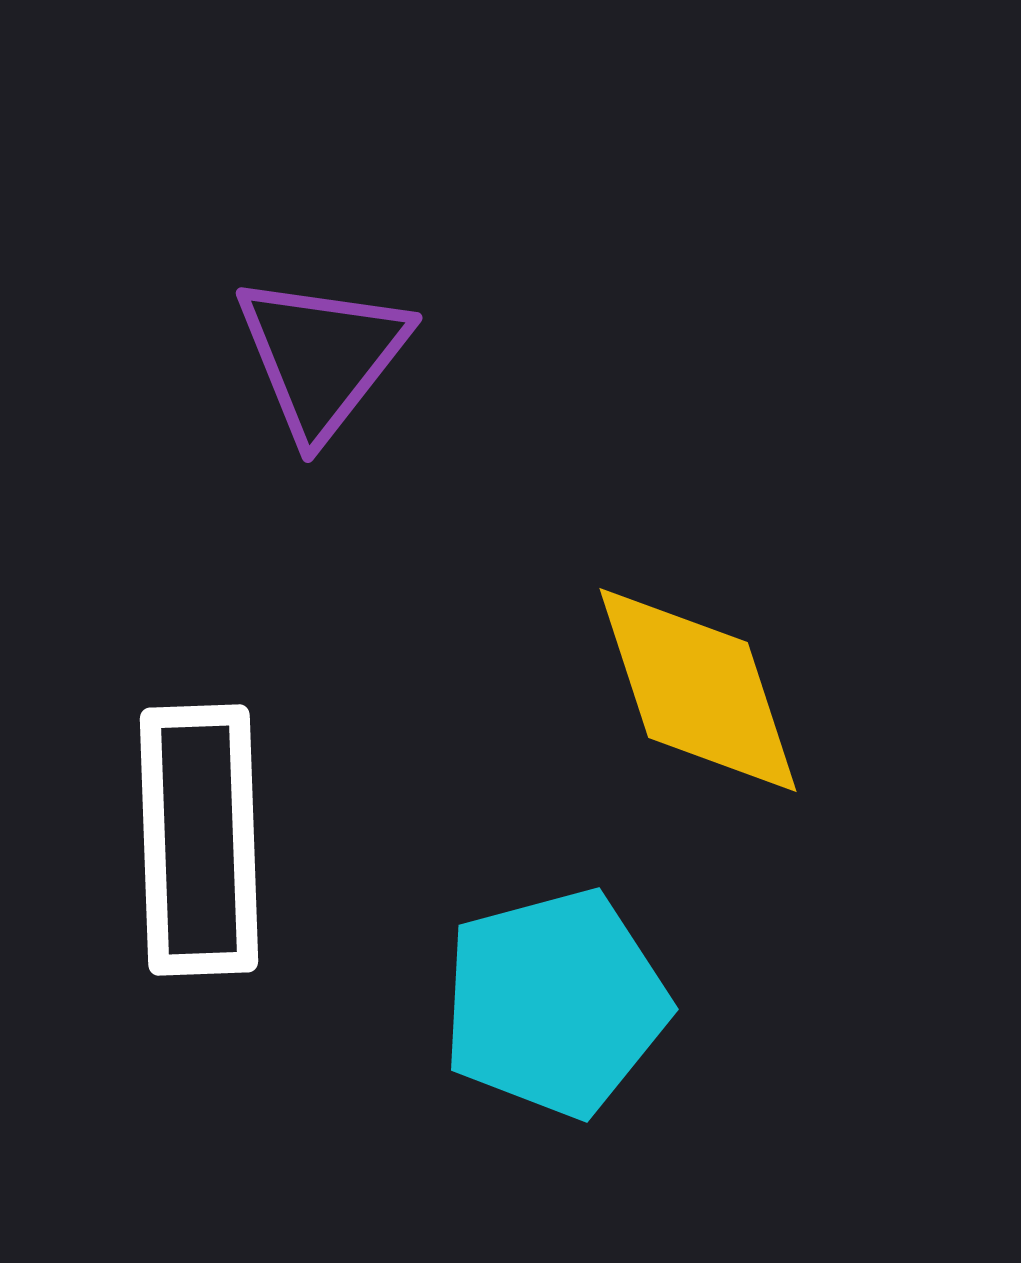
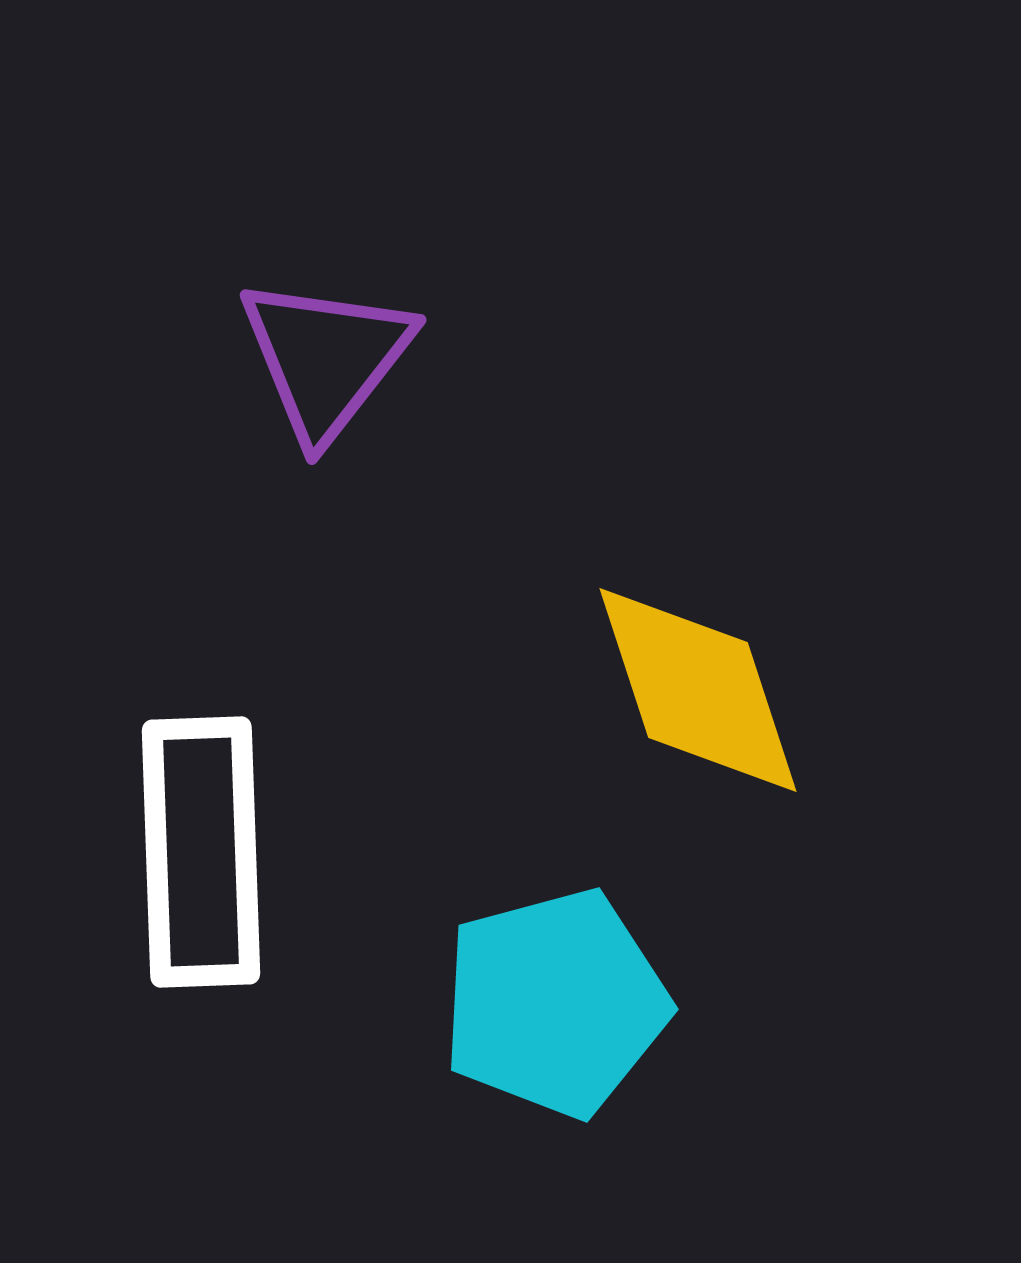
purple triangle: moved 4 px right, 2 px down
white rectangle: moved 2 px right, 12 px down
